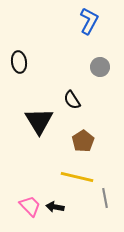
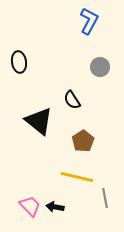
black triangle: rotated 20 degrees counterclockwise
